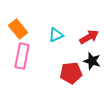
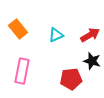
red arrow: moved 1 px right, 2 px up
pink rectangle: moved 15 px down
red pentagon: moved 6 px down
